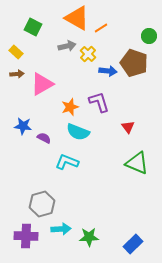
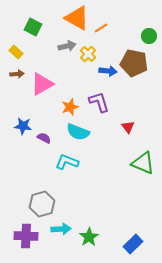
brown pentagon: rotated 8 degrees counterclockwise
green triangle: moved 6 px right
green star: rotated 30 degrees counterclockwise
